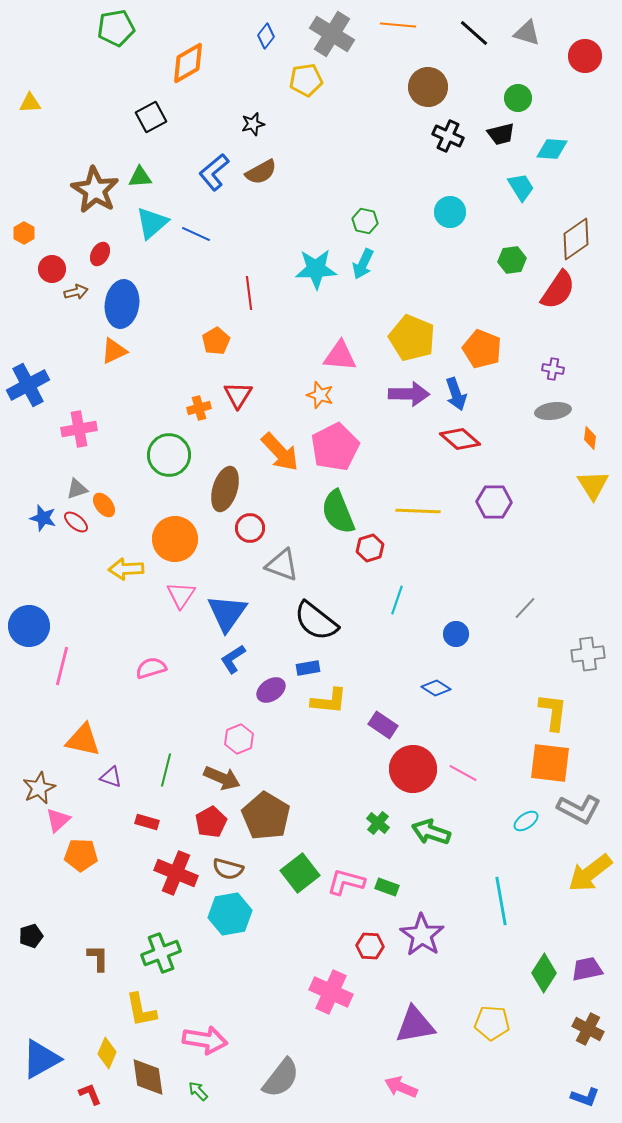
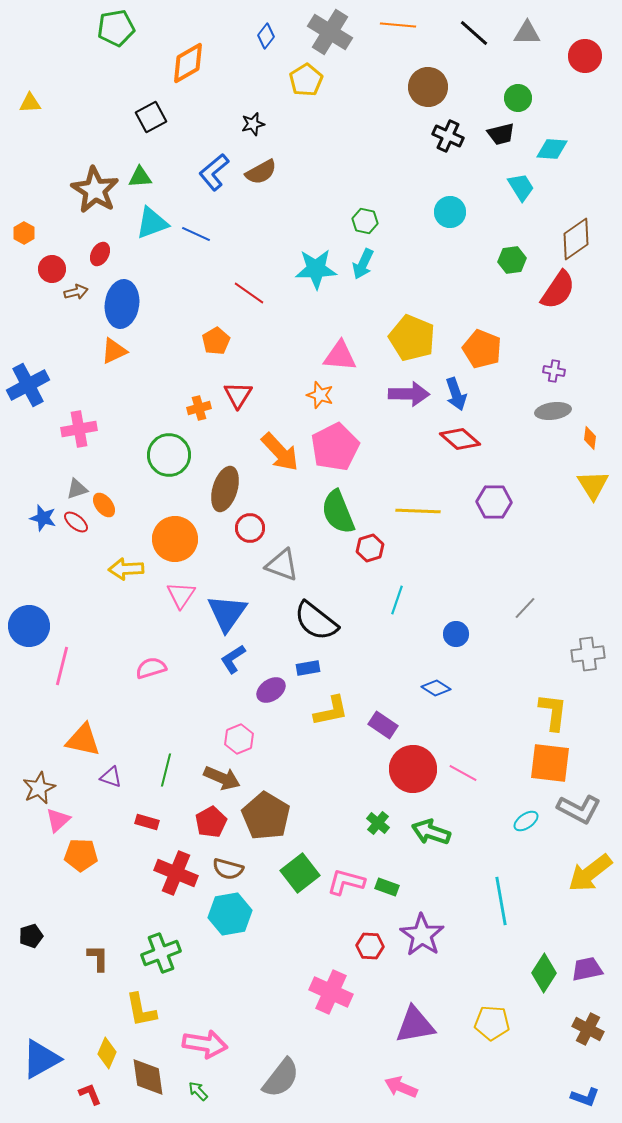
gray triangle at (527, 33): rotated 16 degrees counterclockwise
gray cross at (332, 34): moved 2 px left, 2 px up
yellow pentagon at (306, 80): rotated 24 degrees counterclockwise
cyan triangle at (152, 223): rotated 21 degrees clockwise
red line at (249, 293): rotated 48 degrees counterclockwise
purple cross at (553, 369): moved 1 px right, 2 px down
yellow L-shape at (329, 701): moved 2 px right, 10 px down; rotated 18 degrees counterclockwise
pink arrow at (205, 1040): moved 4 px down
